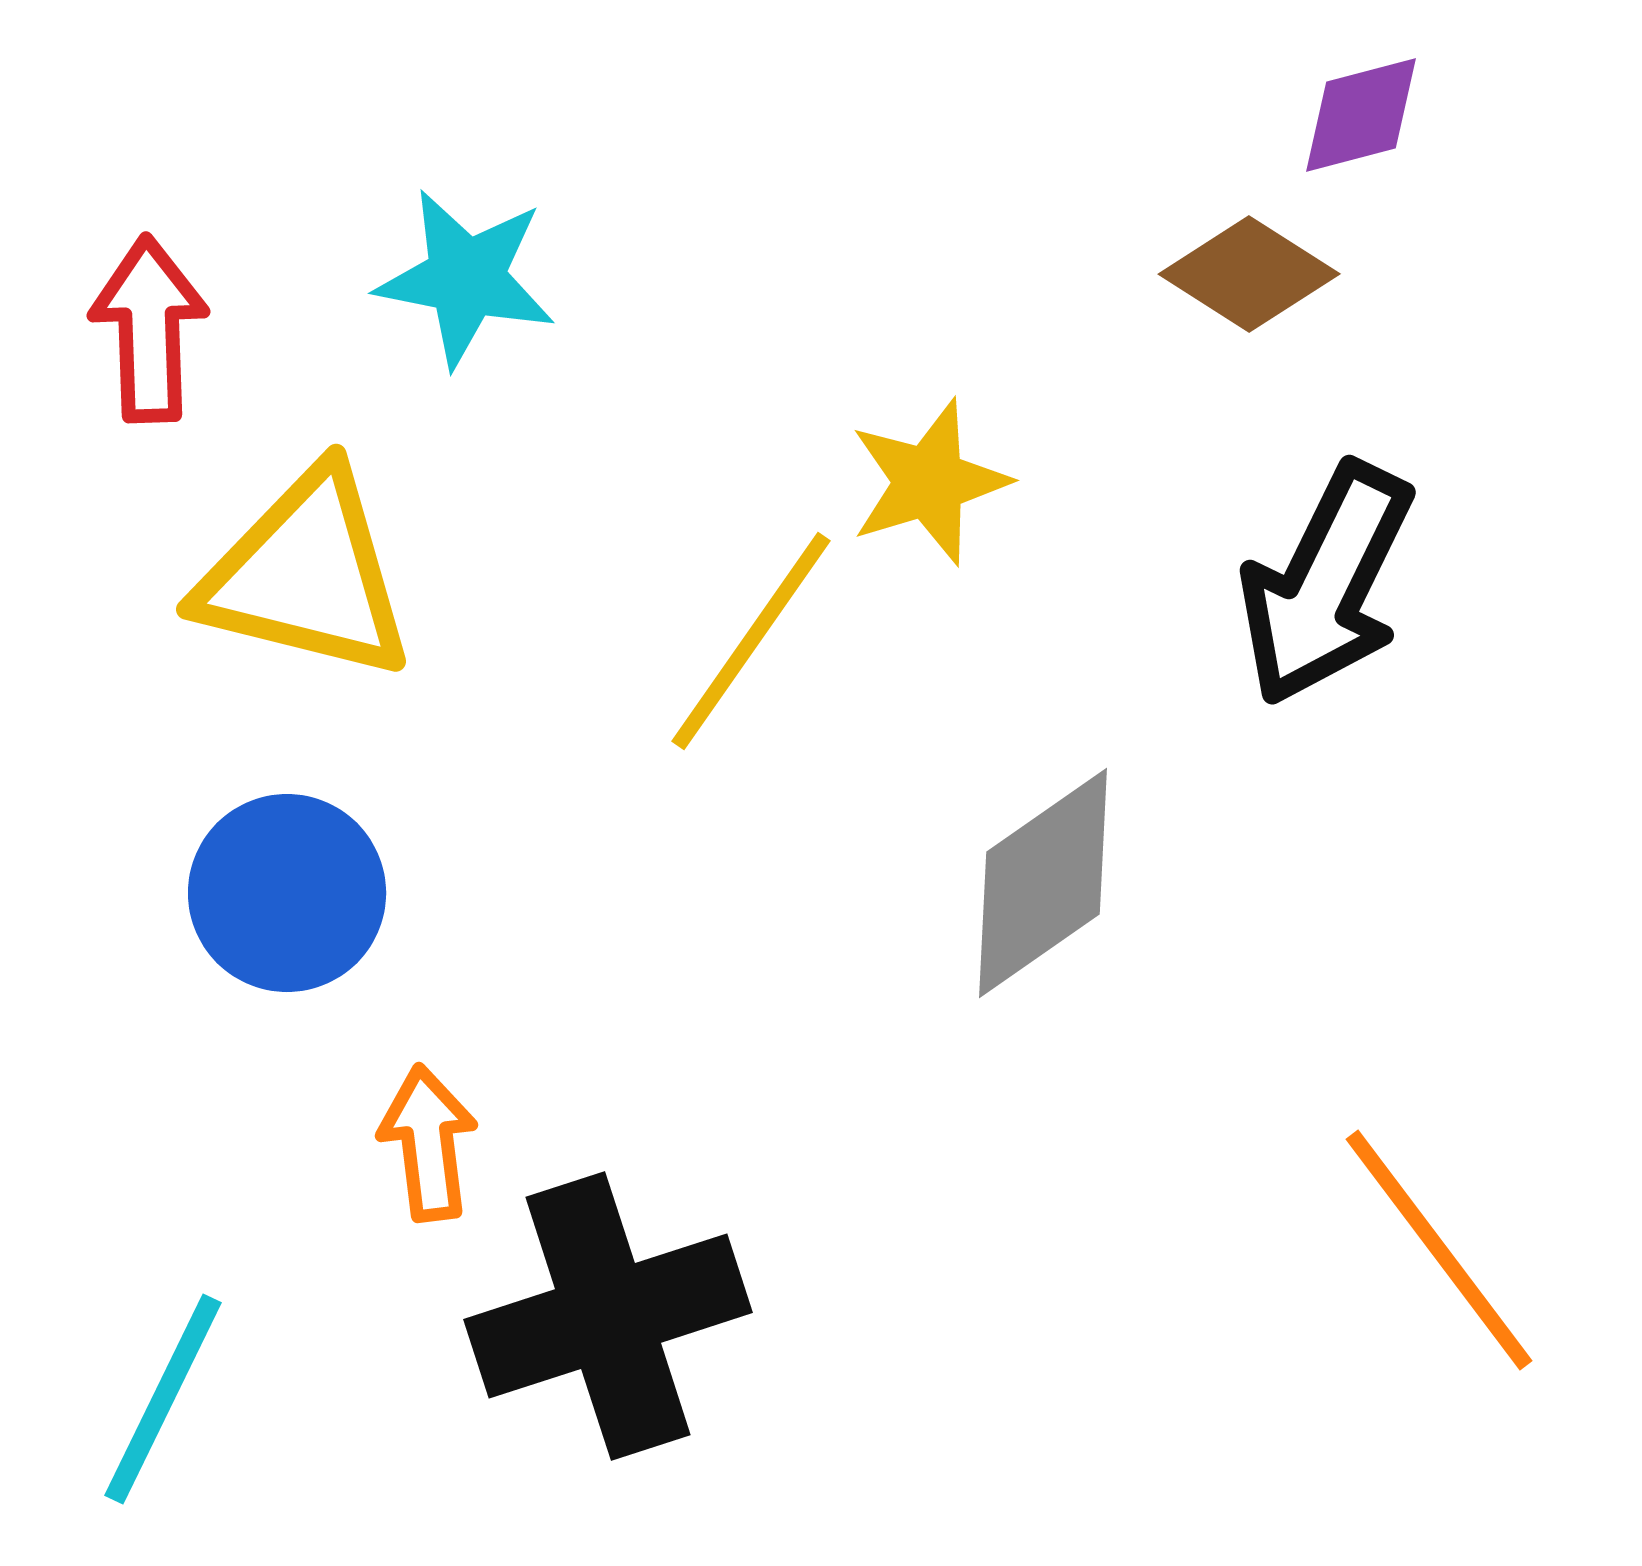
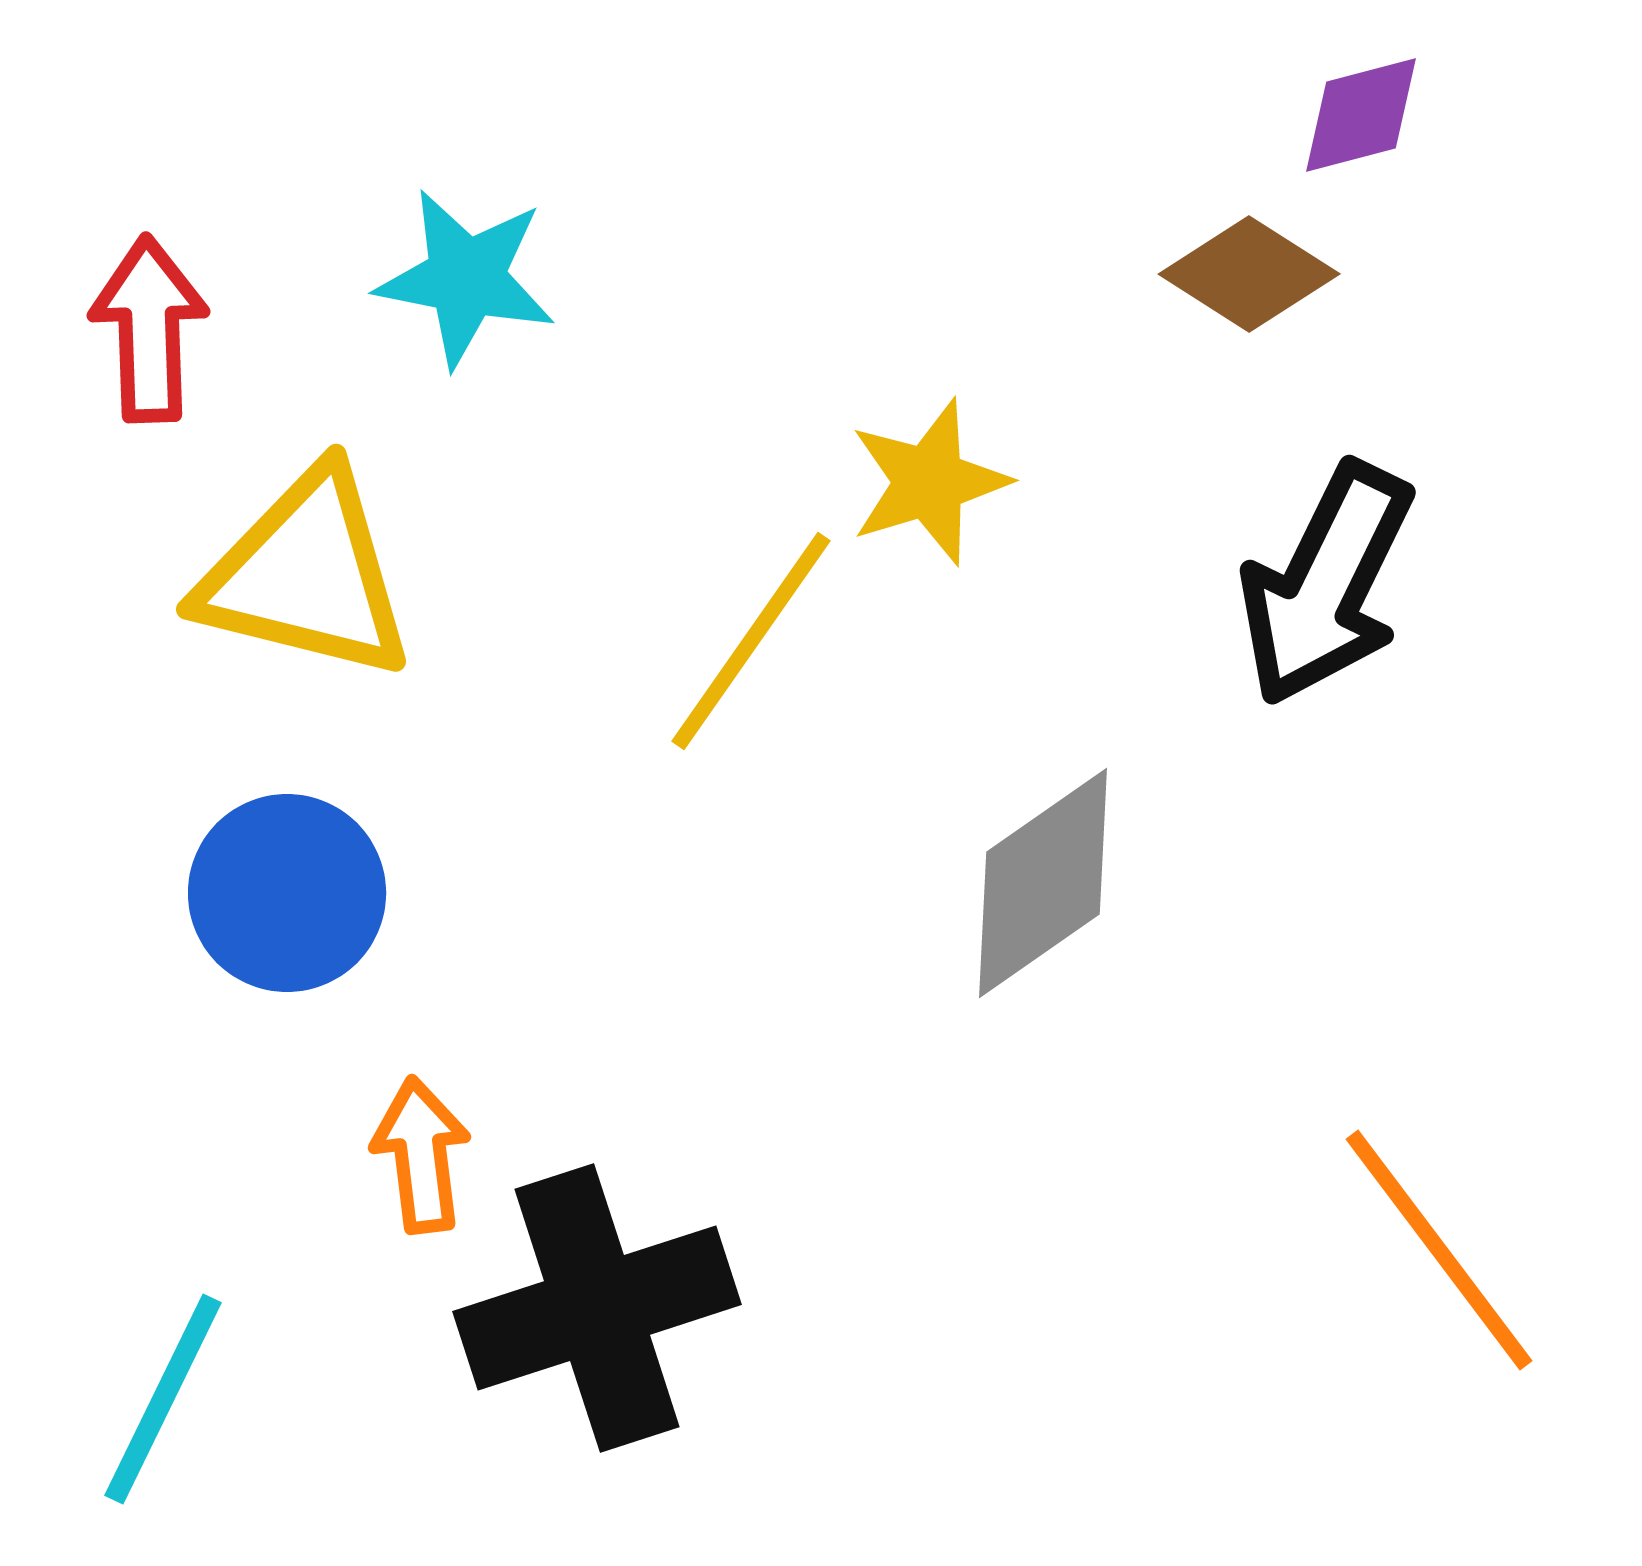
orange arrow: moved 7 px left, 12 px down
black cross: moved 11 px left, 8 px up
